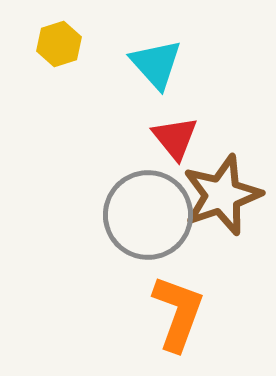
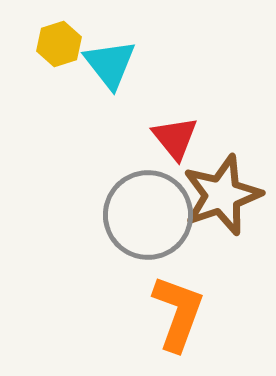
cyan triangle: moved 46 px left; rotated 4 degrees clockwise
